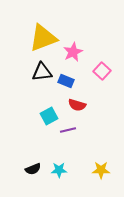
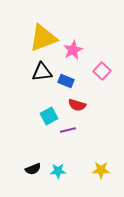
pink star: moved 2 px up
cyan star: moved 1 px left, 1 px down
